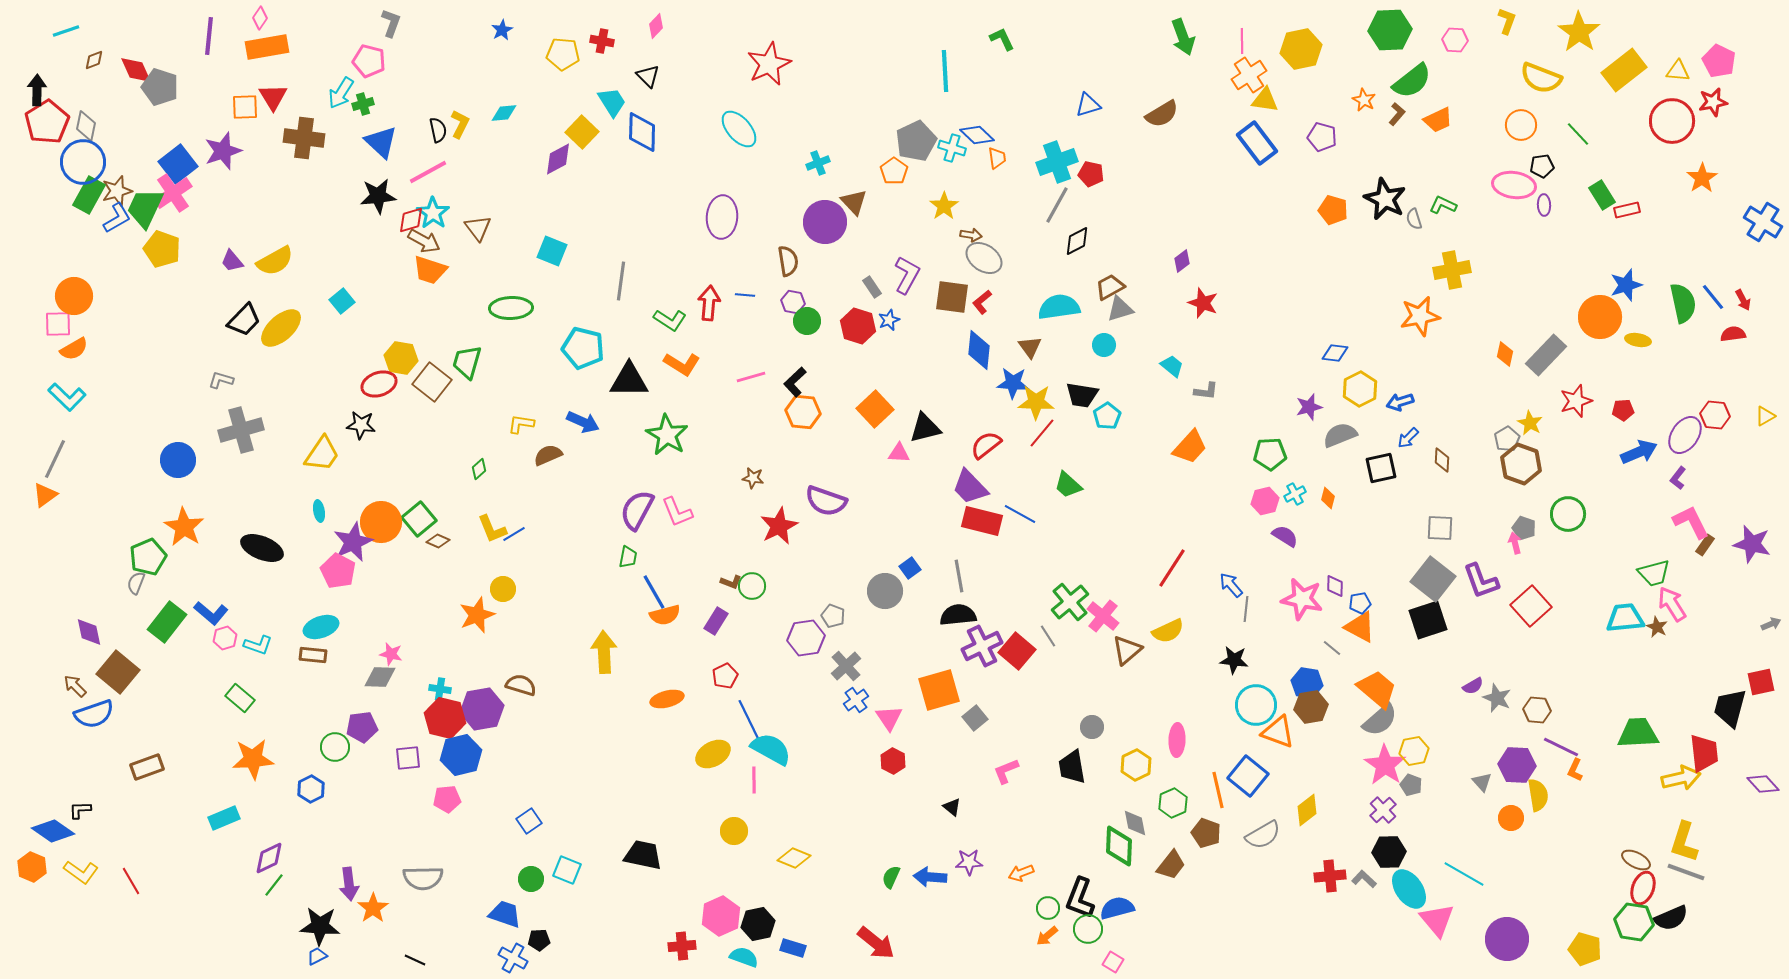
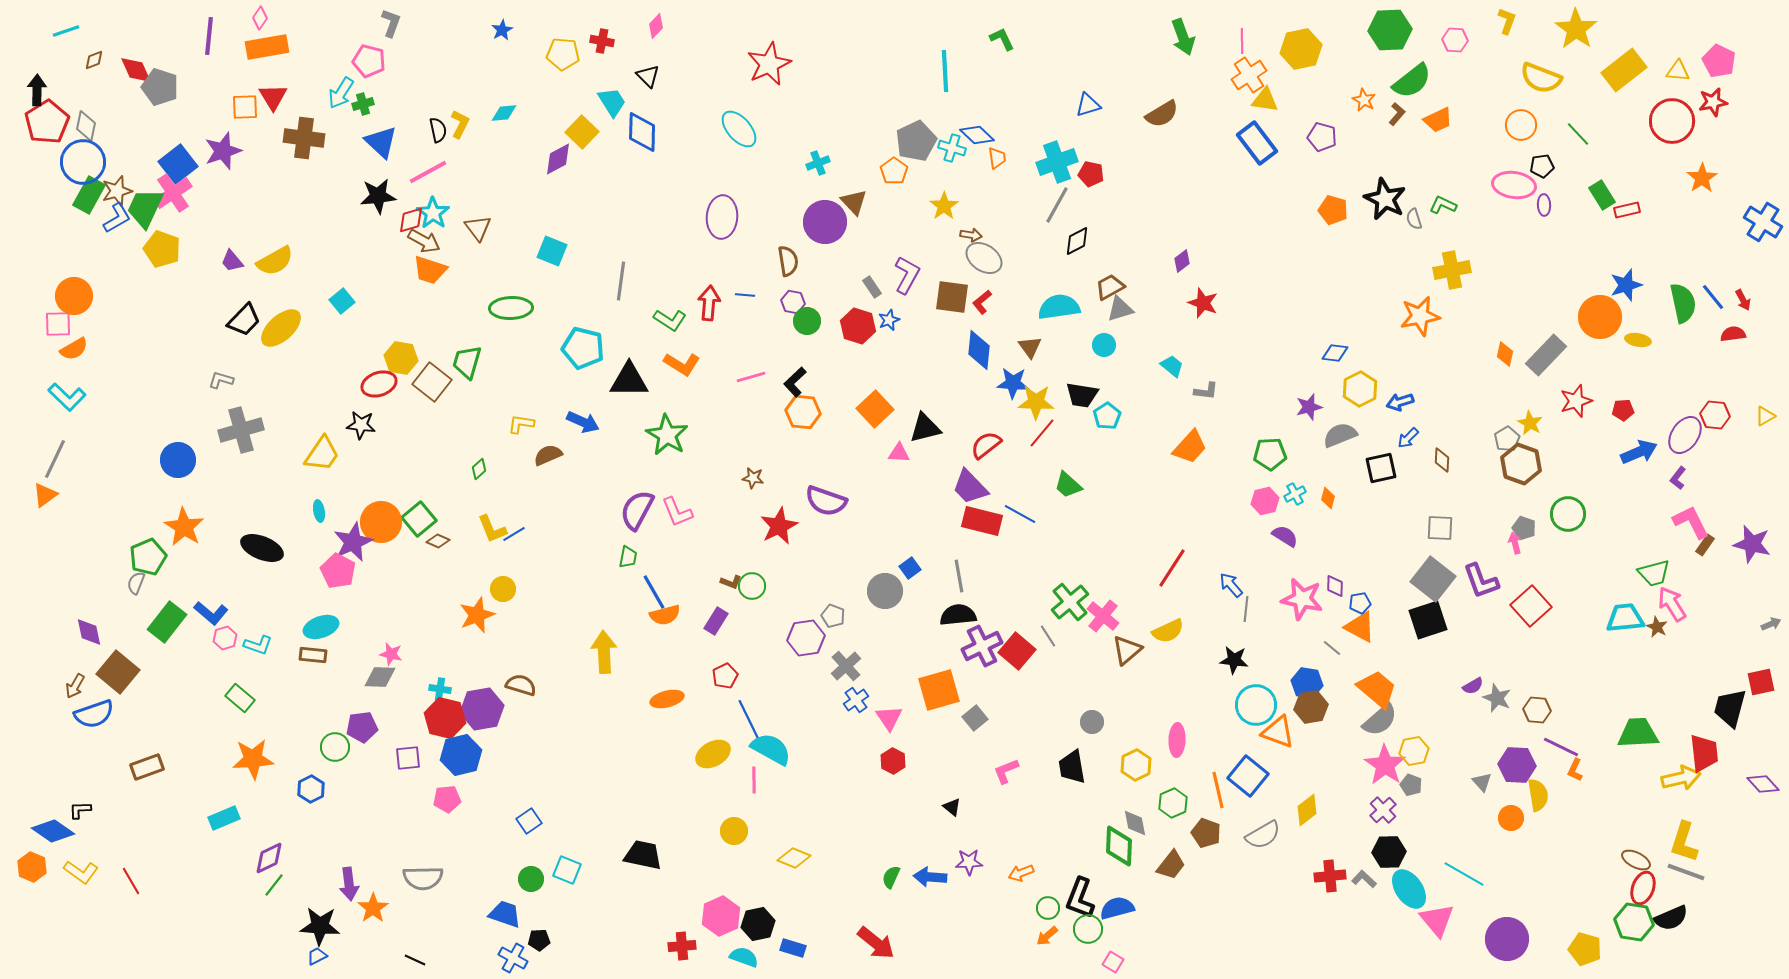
yellow star at (1579, 32): moved 3 px left, 3 px up
brown arrow at (75, 686): rotated 105 degrees counterclockwise
gray circle at (1092, 727): moved 5 px up
